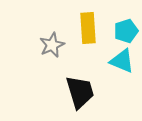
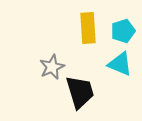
cyan pentagon: moved 3 px left
gray star: moved 22 px down
cyan triangle: moved 2 px left, 3 px down
